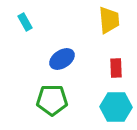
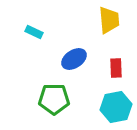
cyan rectangle: moved 9 px right, 10 px down; rotated 36 degrees counterclockwise
blue ellipse: moved 12 px right
green pentagon: moved 2 px right, 1 px up
cyan hexagon: rotated 12 degrees counterclockwise
